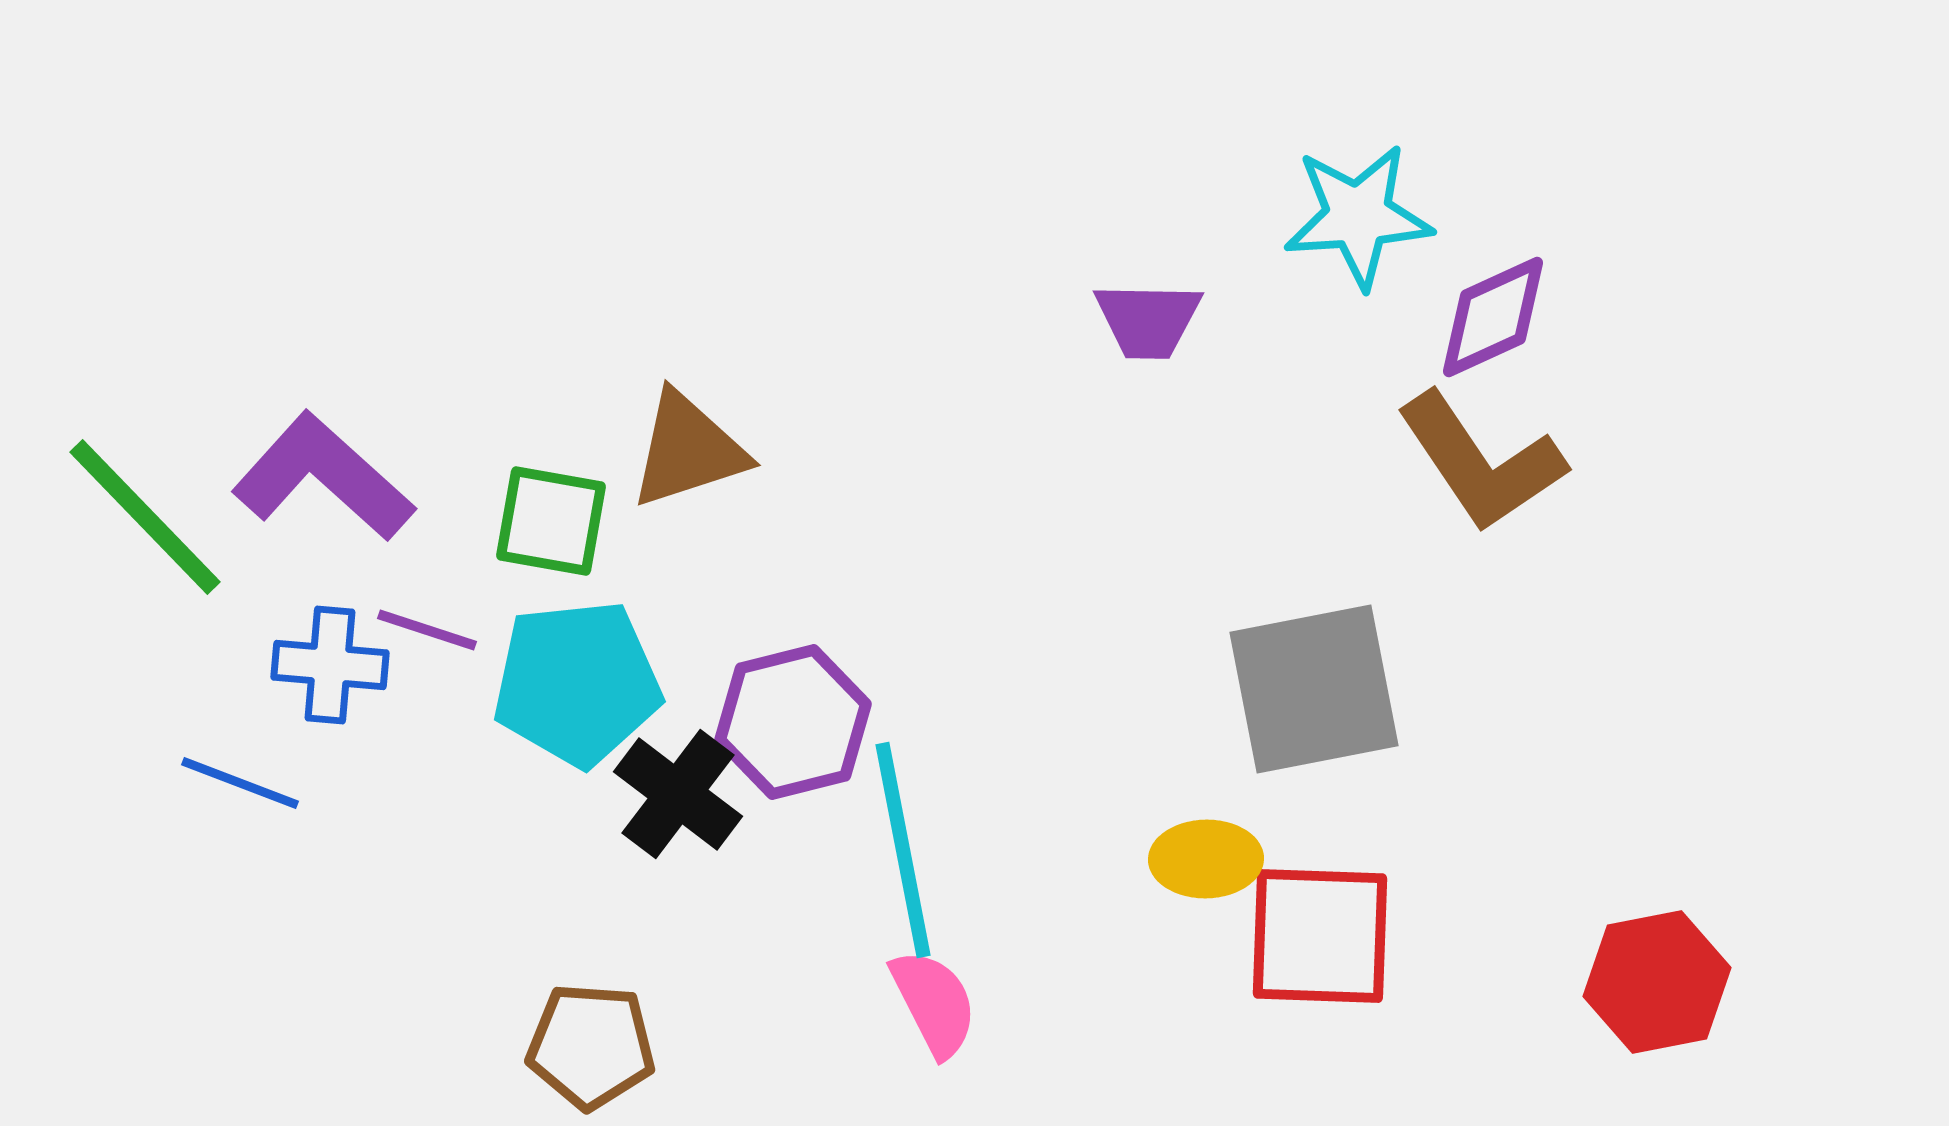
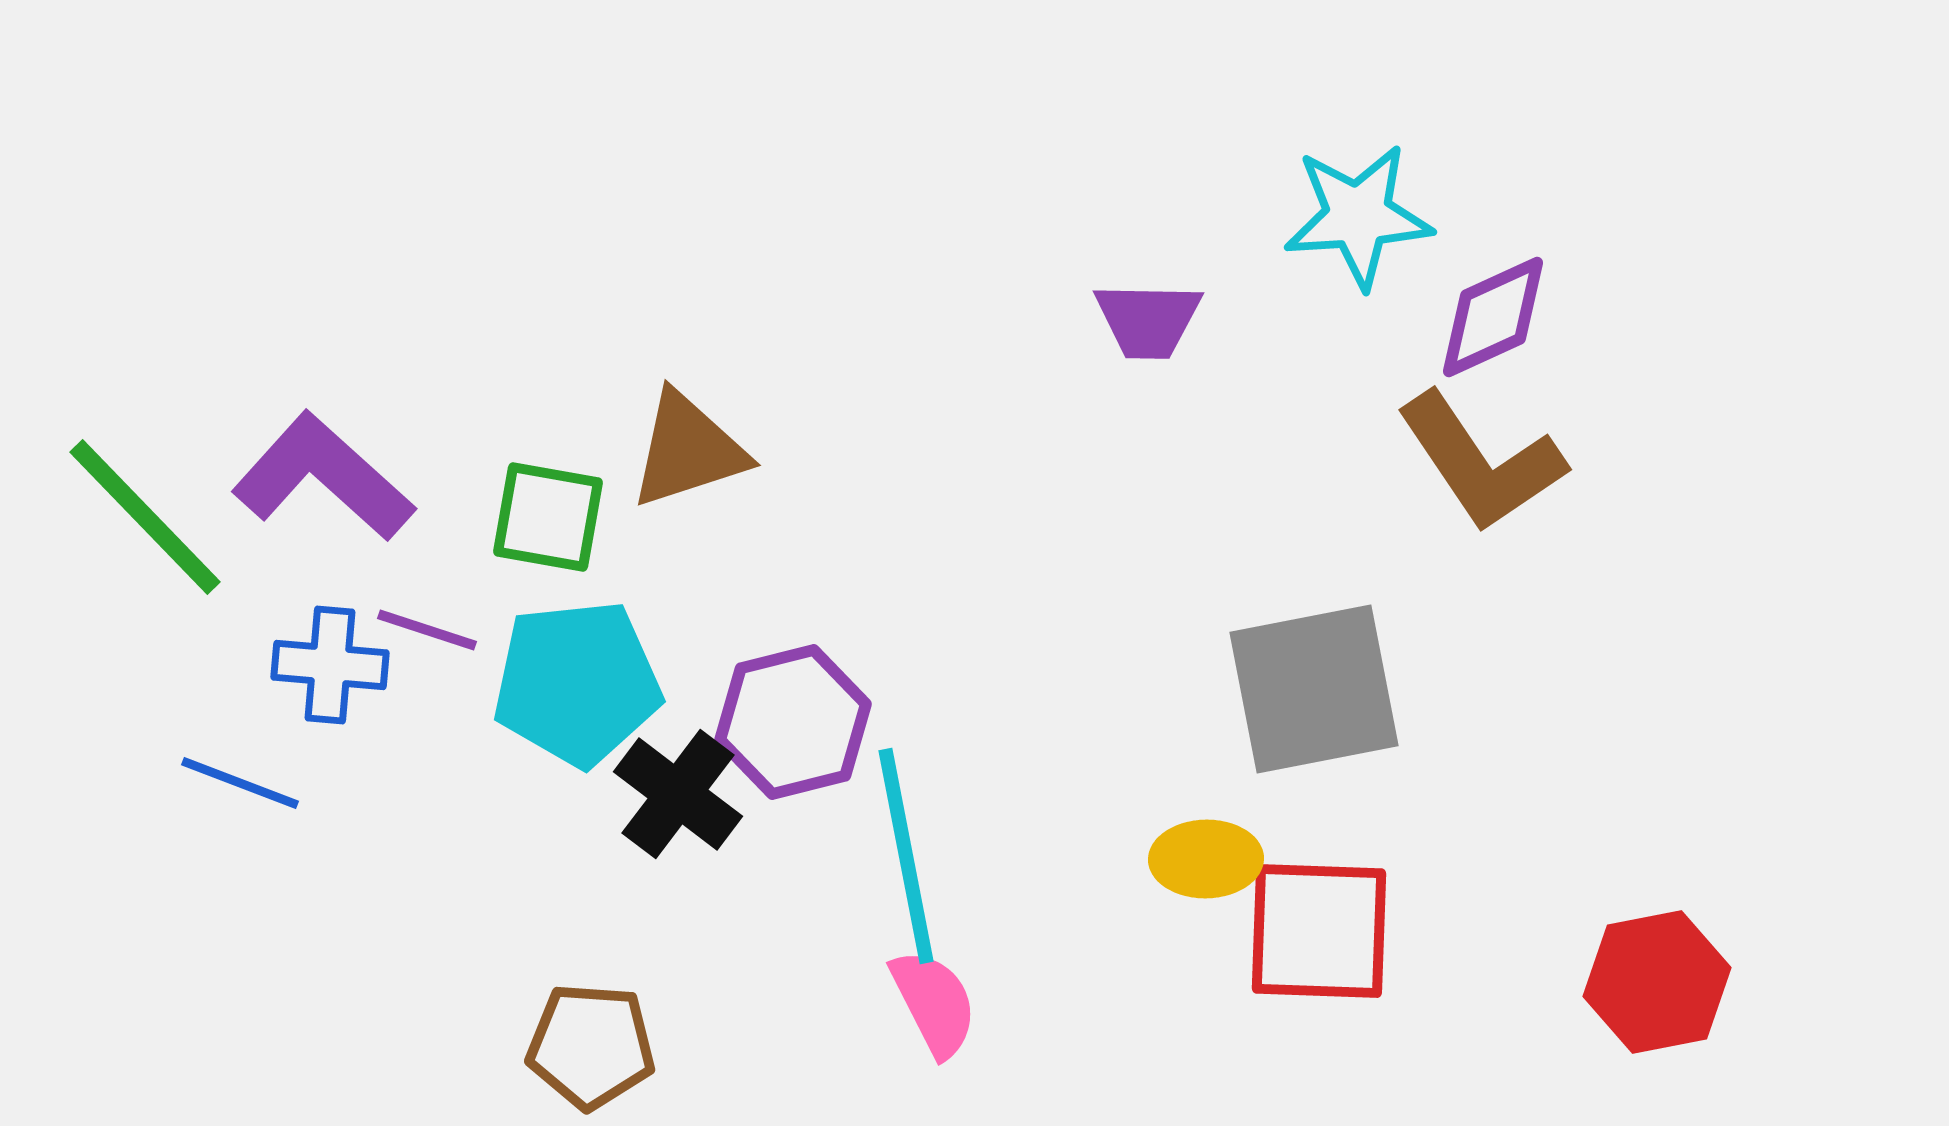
green square: moved 3 px left, 4 px up
cyan line: moved 3 px right, 6 px down
red square: moved 1 px left, 5 px up
